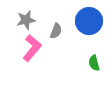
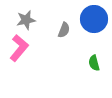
blue circle: moved 5 px right, 2 px up
gray semicircle: moved 8 px right, 1 px up
pink L-shape: moved 13 px left
